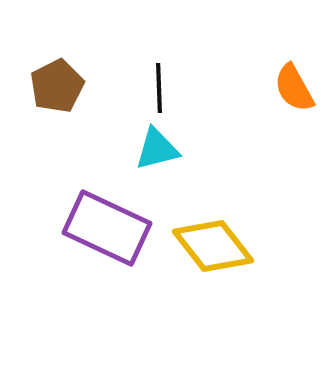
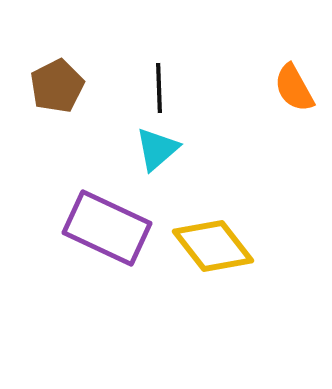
cyan triangle: rotated 27 degrees counterclockwise
